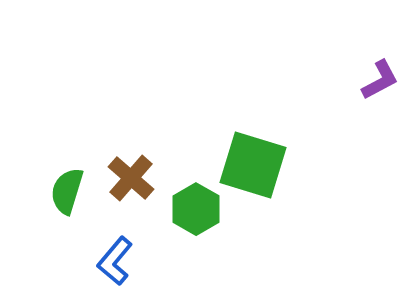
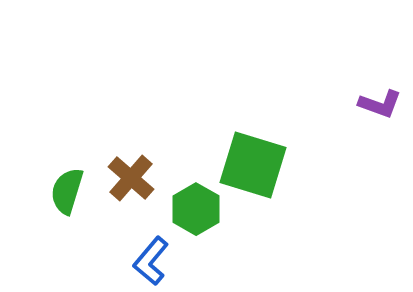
purple L-shape: moved 24 px down; rotated 48 degrees clockwise
blue L-shape: moved 36 px right
